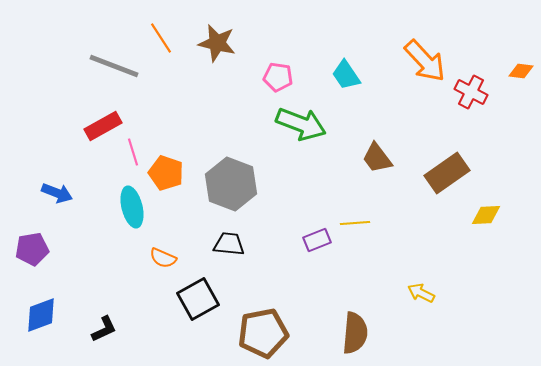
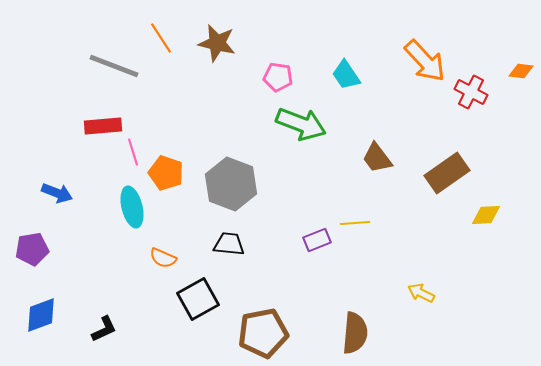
red rectangle: rotated 24 degrees clockwise
